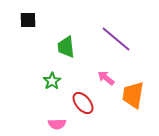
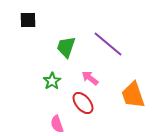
purple line: moved 8 px left, 5 px down
green trapezoid: rotated 25 degrees clockwise
pink arrow: moved 16 px left
orange trapezoid: rotated 28 degrees counterclockwise
pink semicircle: rotated 72 degrees clockwise
